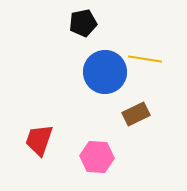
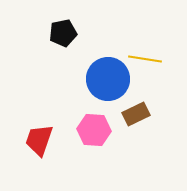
black pentagon: moved 20 px left, 10 px down
blue circle: moved 3 px right, 7 px down
pink hexagon: moved 3 px left, 27 px up
